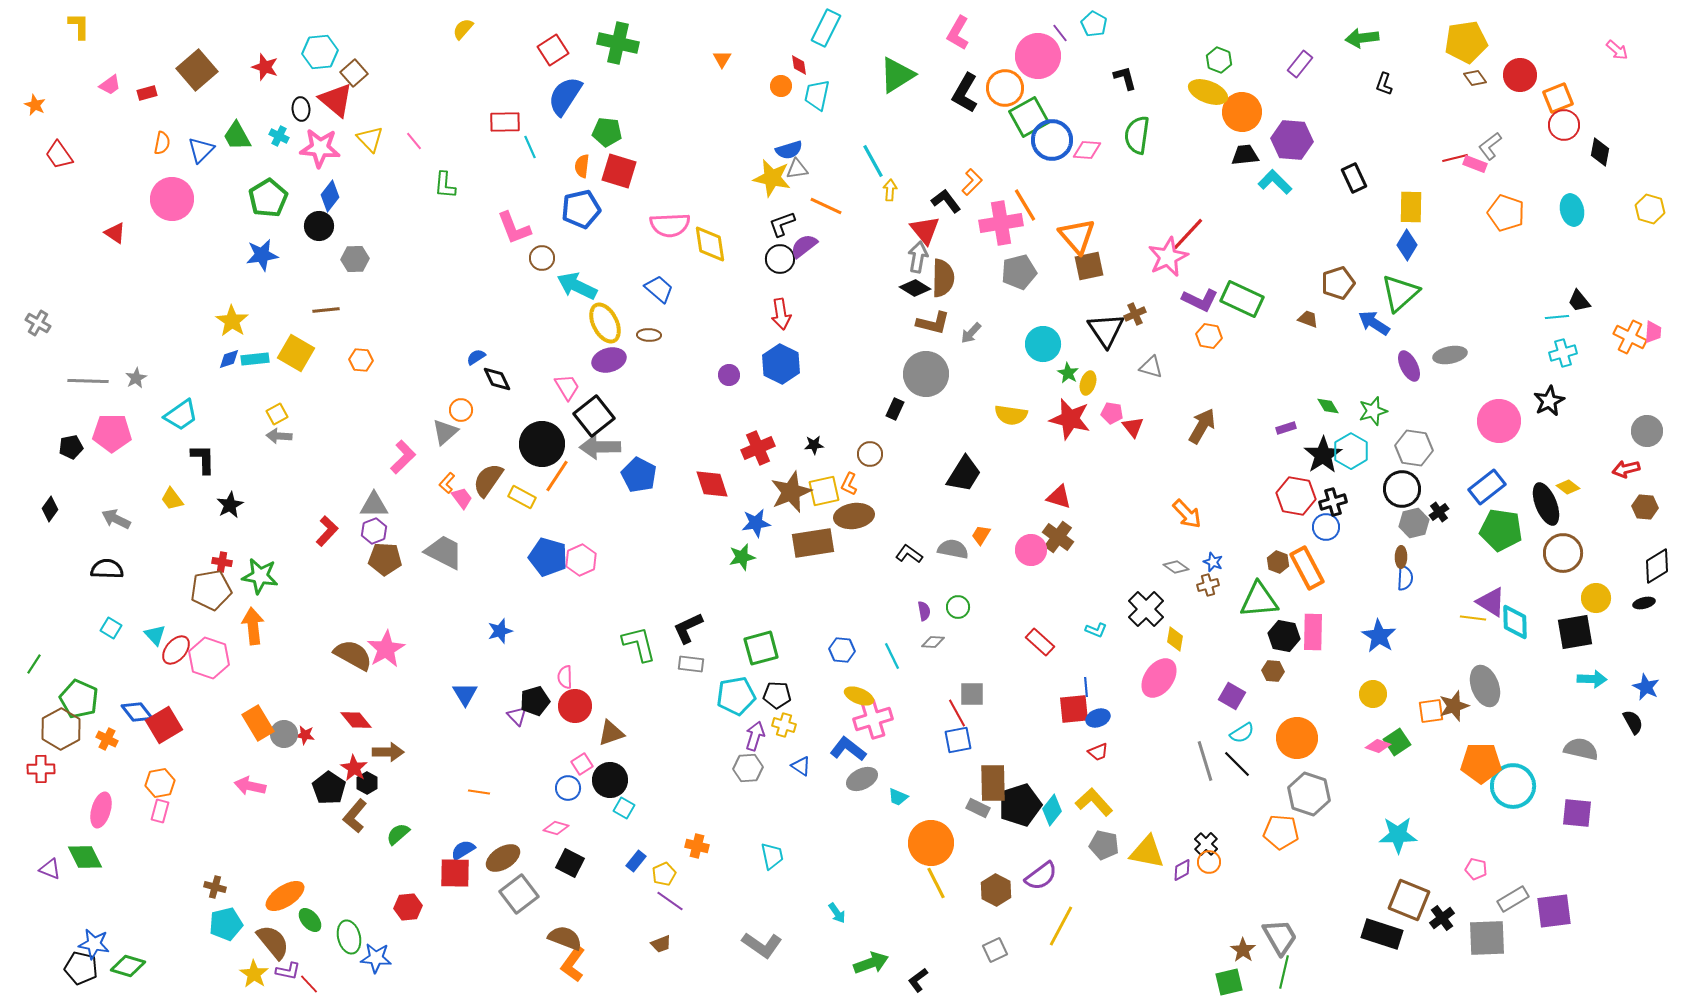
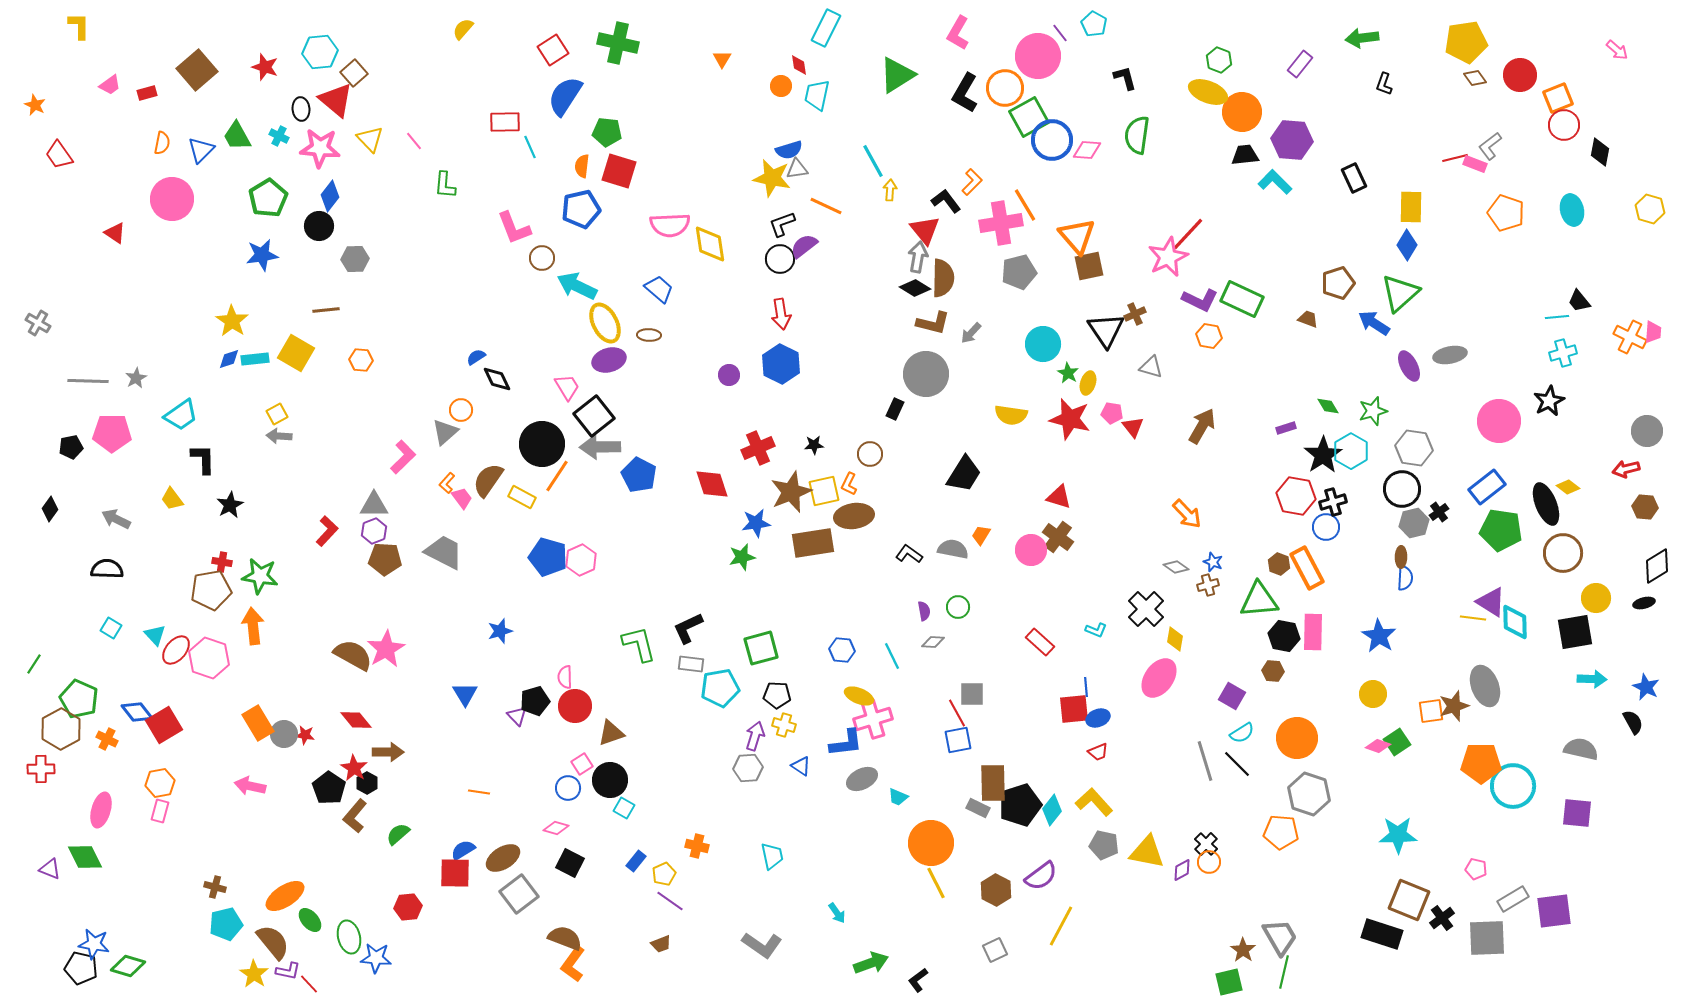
brown hexagon at (1278, 562): moved 1 px right, 2 px down
cyan pentagon at (736, 696): moved 16 px left, 8 px up
blue L-shape at (848, 749): moved 2 px left, 6 px up; rotated 135 degrees clockwise
